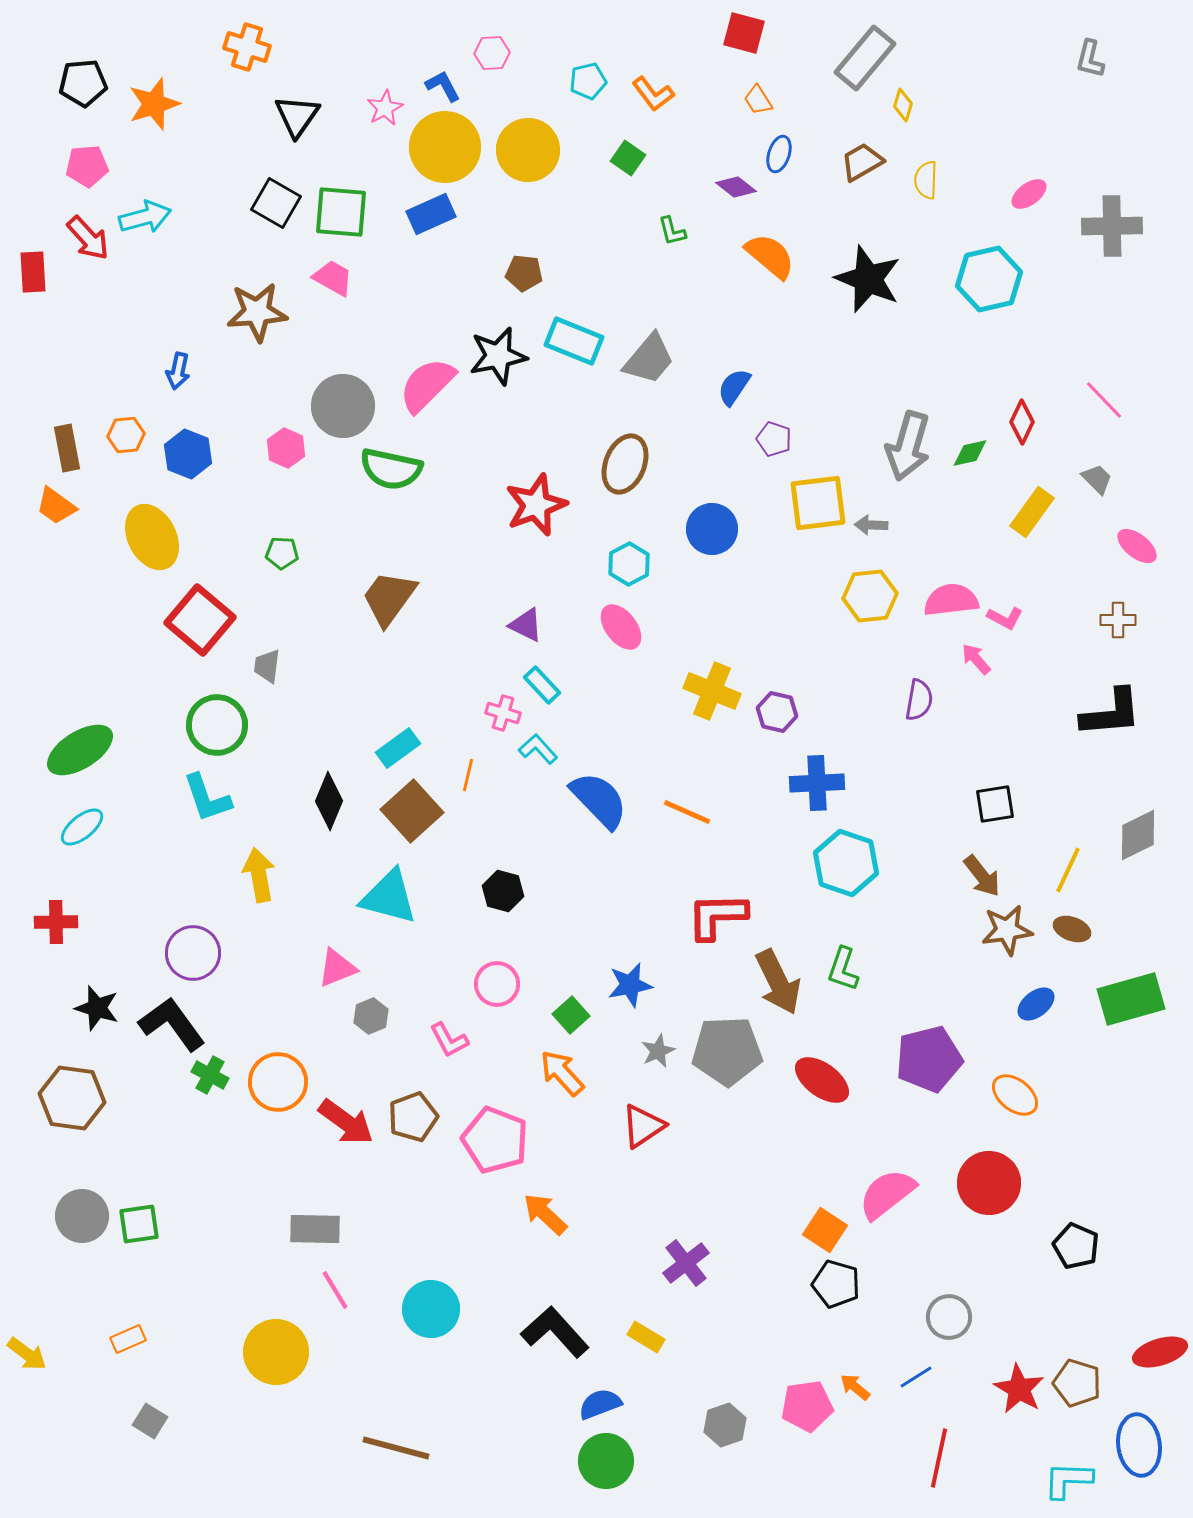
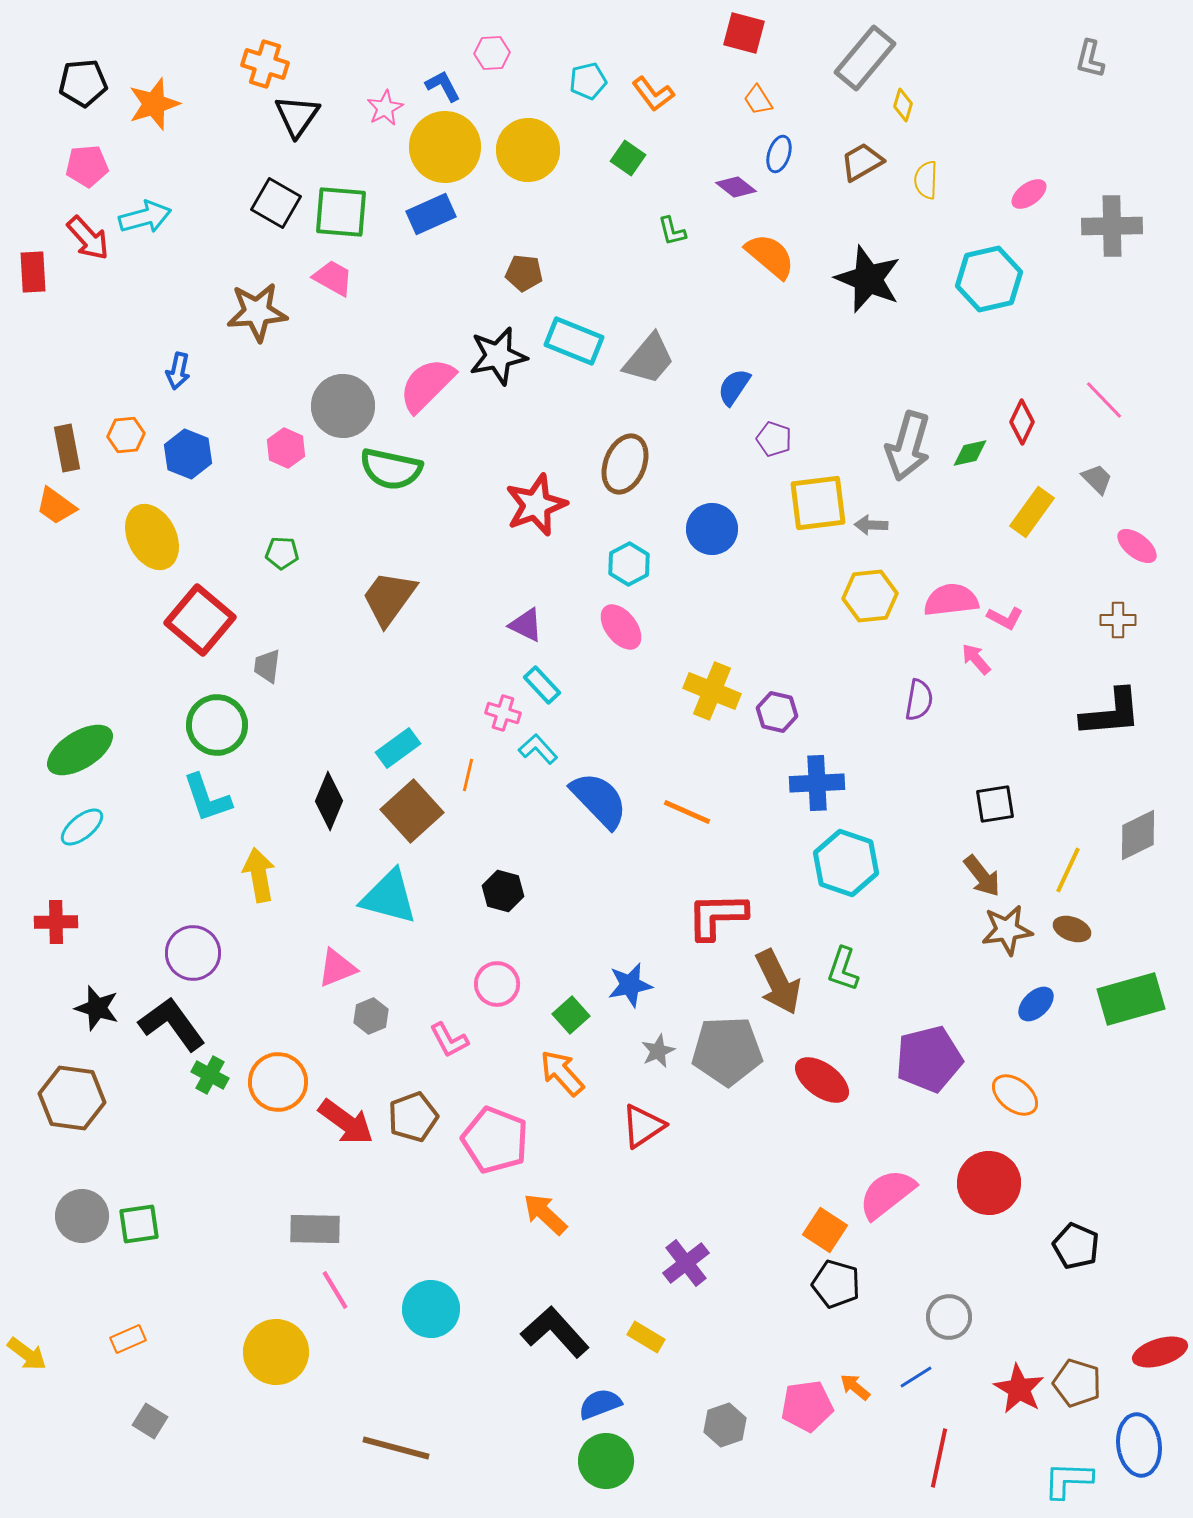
orange cross at (247, 47): moved 18 px right, 17 px down
blue ellipse at (1036, 1004): rotated 6 degrees counterclockwise
